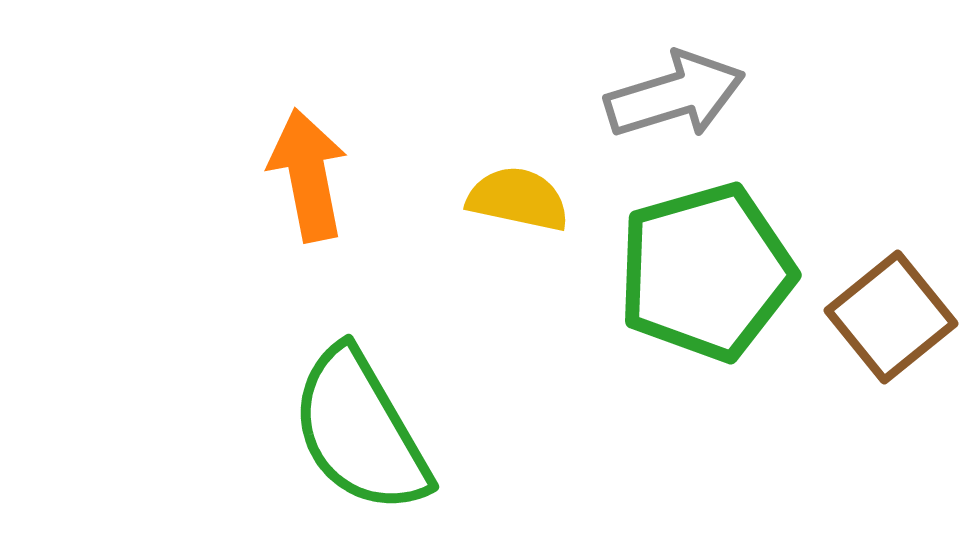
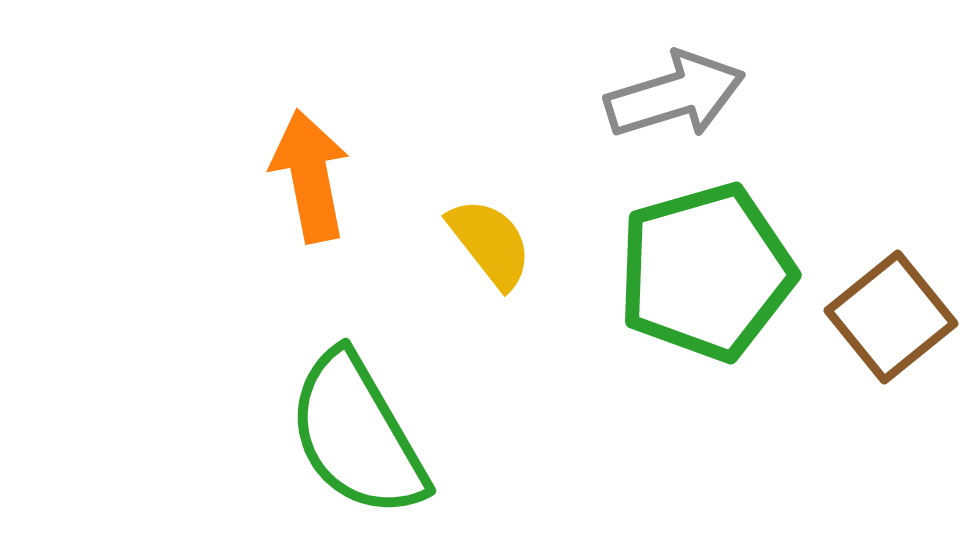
orange arrow: moved 2 px right, 1 px down
yellow semicircle: moved 28 px left, 44 px down; rotated 40 degrees clockwise
green semicircle: moved 3 px left, 4 px down
